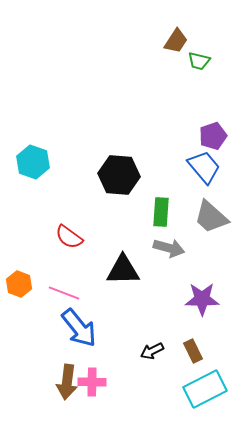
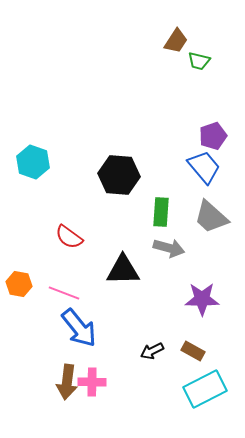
orange hexagon: rotated 10 degrees counterclockwise
brown rectangle: rotated 35 degrees counterclockwise
